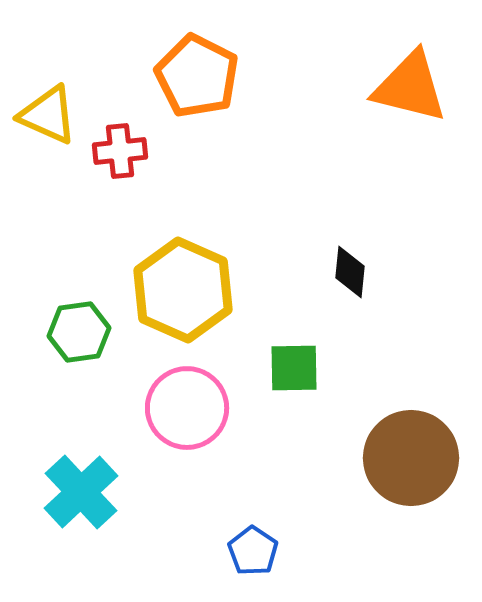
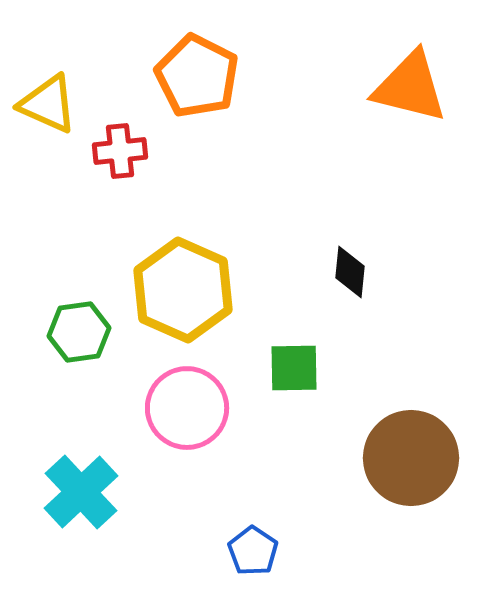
yellow triangle: moved 11 px up
